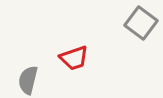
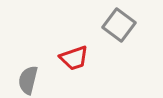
gray square: moved 22 px left, 2 px down
